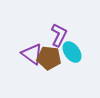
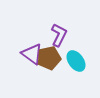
cyan ellipse: moved 4 px right, 9 px down
brown pentagon: rotated 20 degrees counterclockwise
